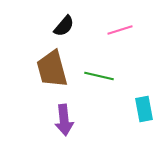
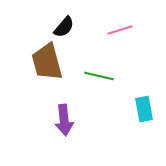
black semicircle: moved 1 px down
brown trapezoid: moved 5 px left, 7 px up
